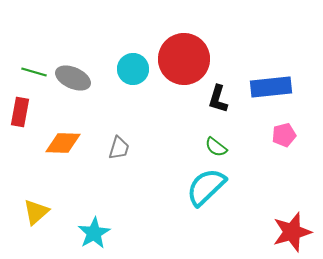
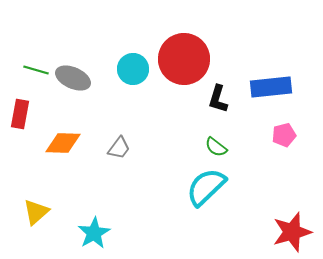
green line: moved 2 px right, 2 px up
red rectangle: moved 2 px down
gray trapezoid: rotated 20 degrees clockwise
